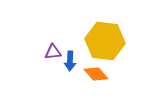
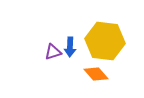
purple triangle: rotated 12 degrees counterclockwise
blue arrow: moved 14 px up
